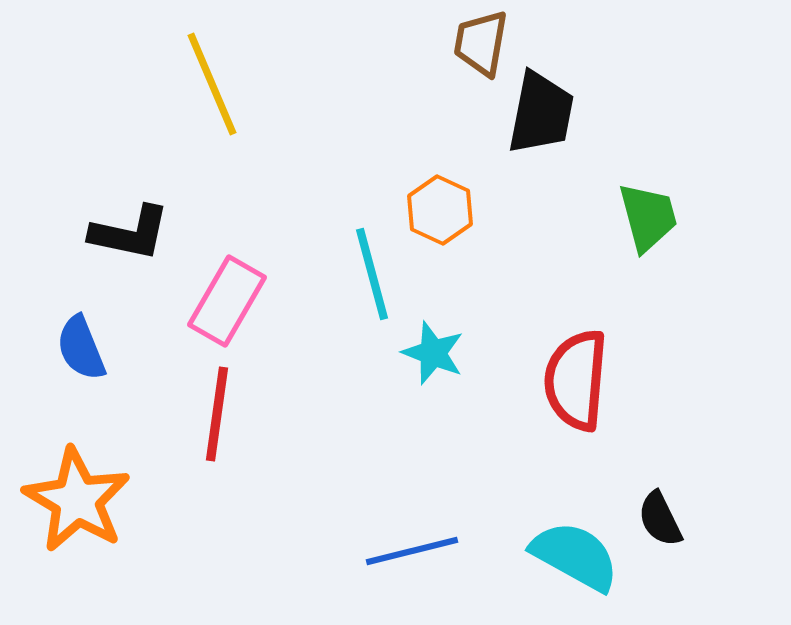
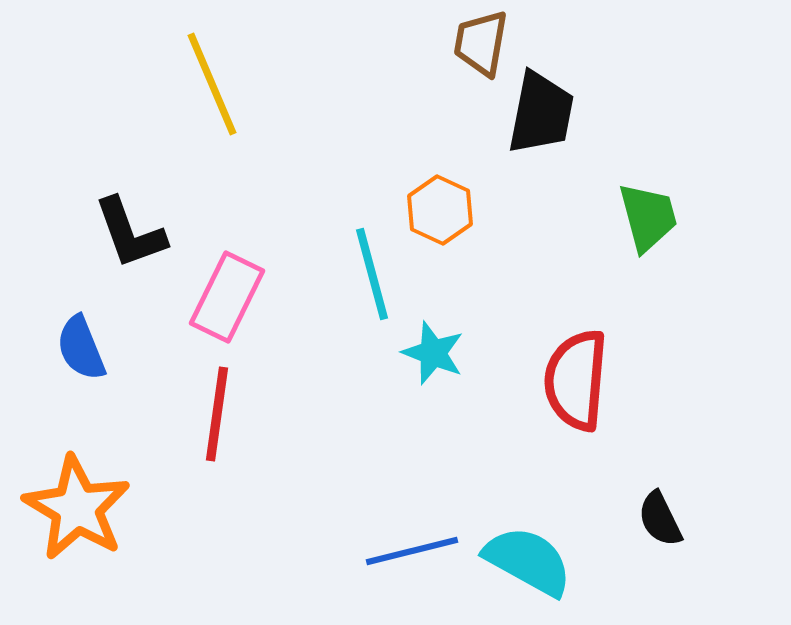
black L-shape: rotated 58 degrees clockwise
pink rectangle: moved 4 px up; rotated 4 degrees counterclockwise
orange star: moved 8 px down
cyan semicircle: moved 47 px left, 5 px down
